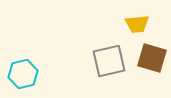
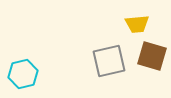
brown square: moved 2 px up
